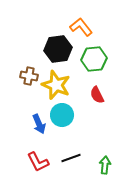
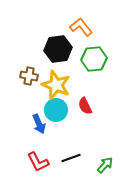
red semicircle: moved 12 px left, 11 px down
cyan circle: moved 6 px left, 5 px up
green arrow: rotated 36 degrees clockwise
